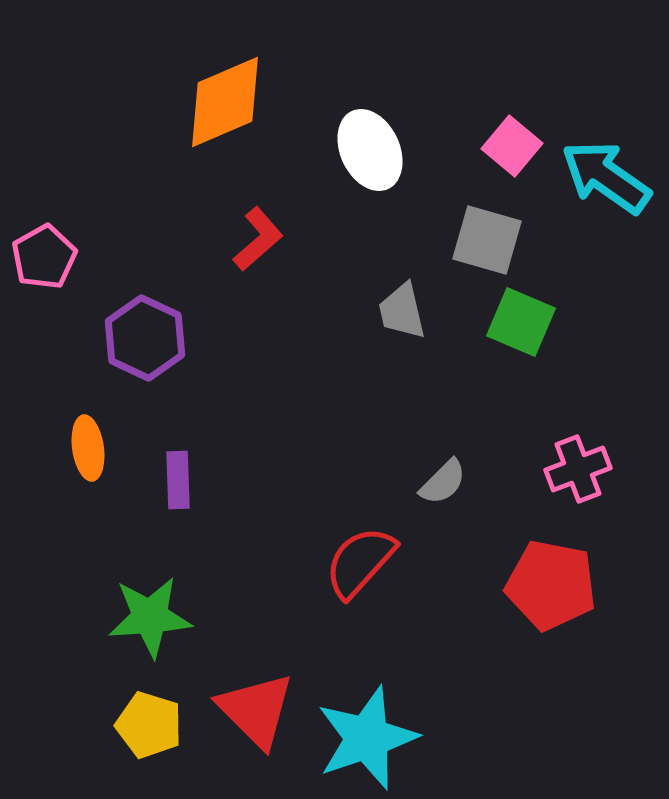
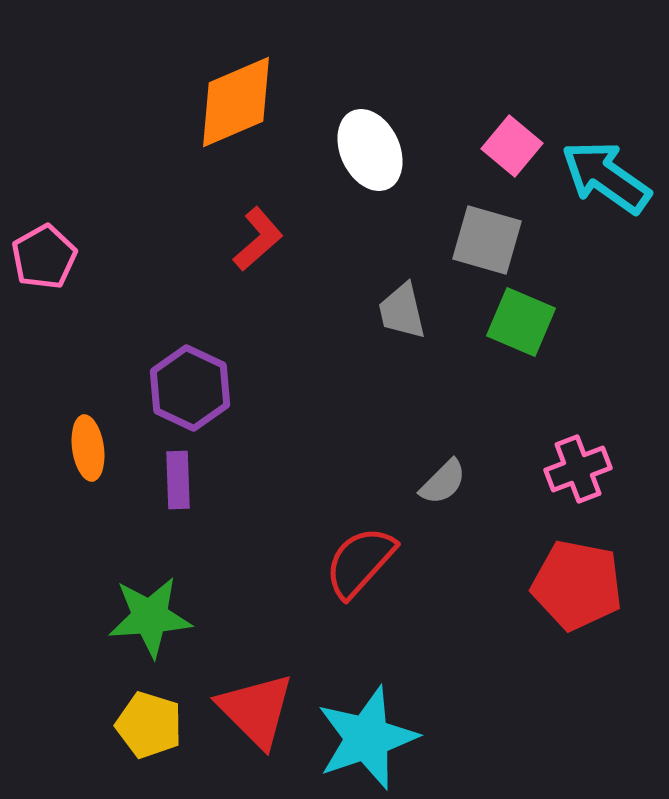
orange diamond: moved 11 px right
purple hexagon: moved 45 px right, 50 px down
red pentagon: moved 26 px right
